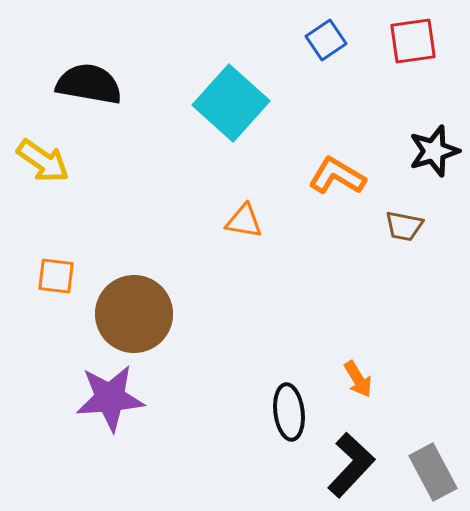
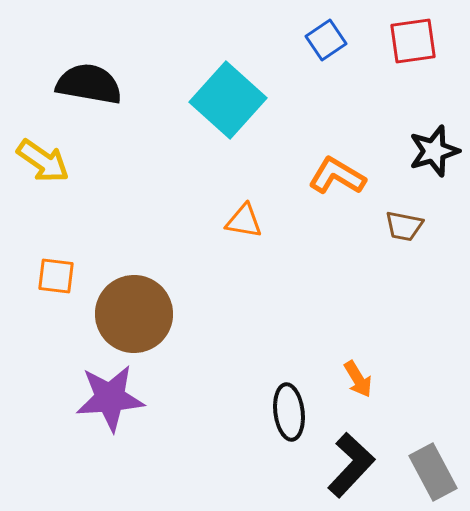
cyan square: moved 3 px left, 3 px up
